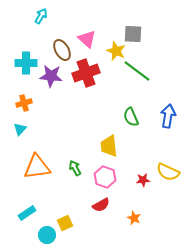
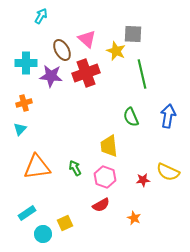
green line: moved 5 px right, 3 px down; rotated 40 degrees clockwise
cyan circle: moved 4 px left, 1 px up
